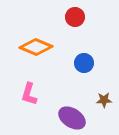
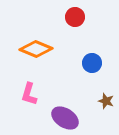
orange diamond: moved 2 px down
blue circle: moved 8 px right
brown star: moved 2 px right, 1 px down; rotated 21 degrees clockwise
purple ellipse: moved 7 px left
